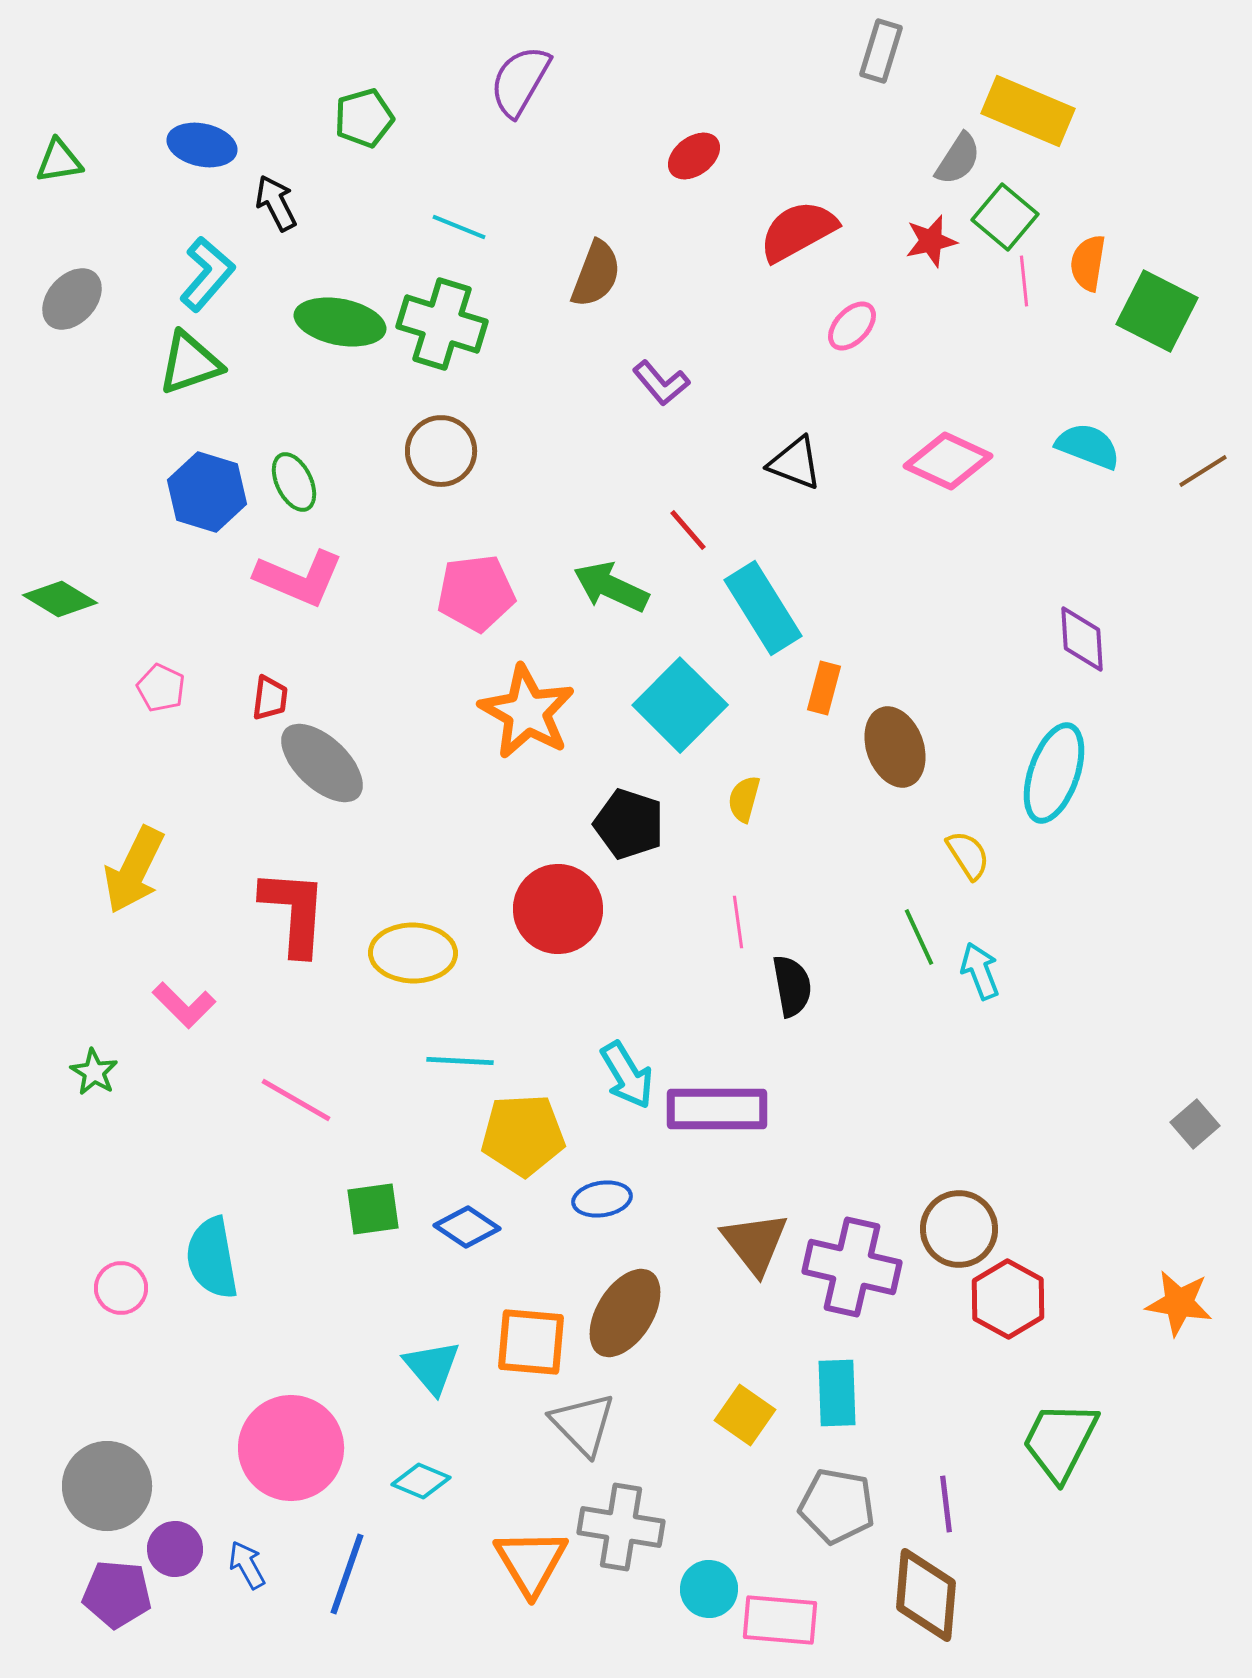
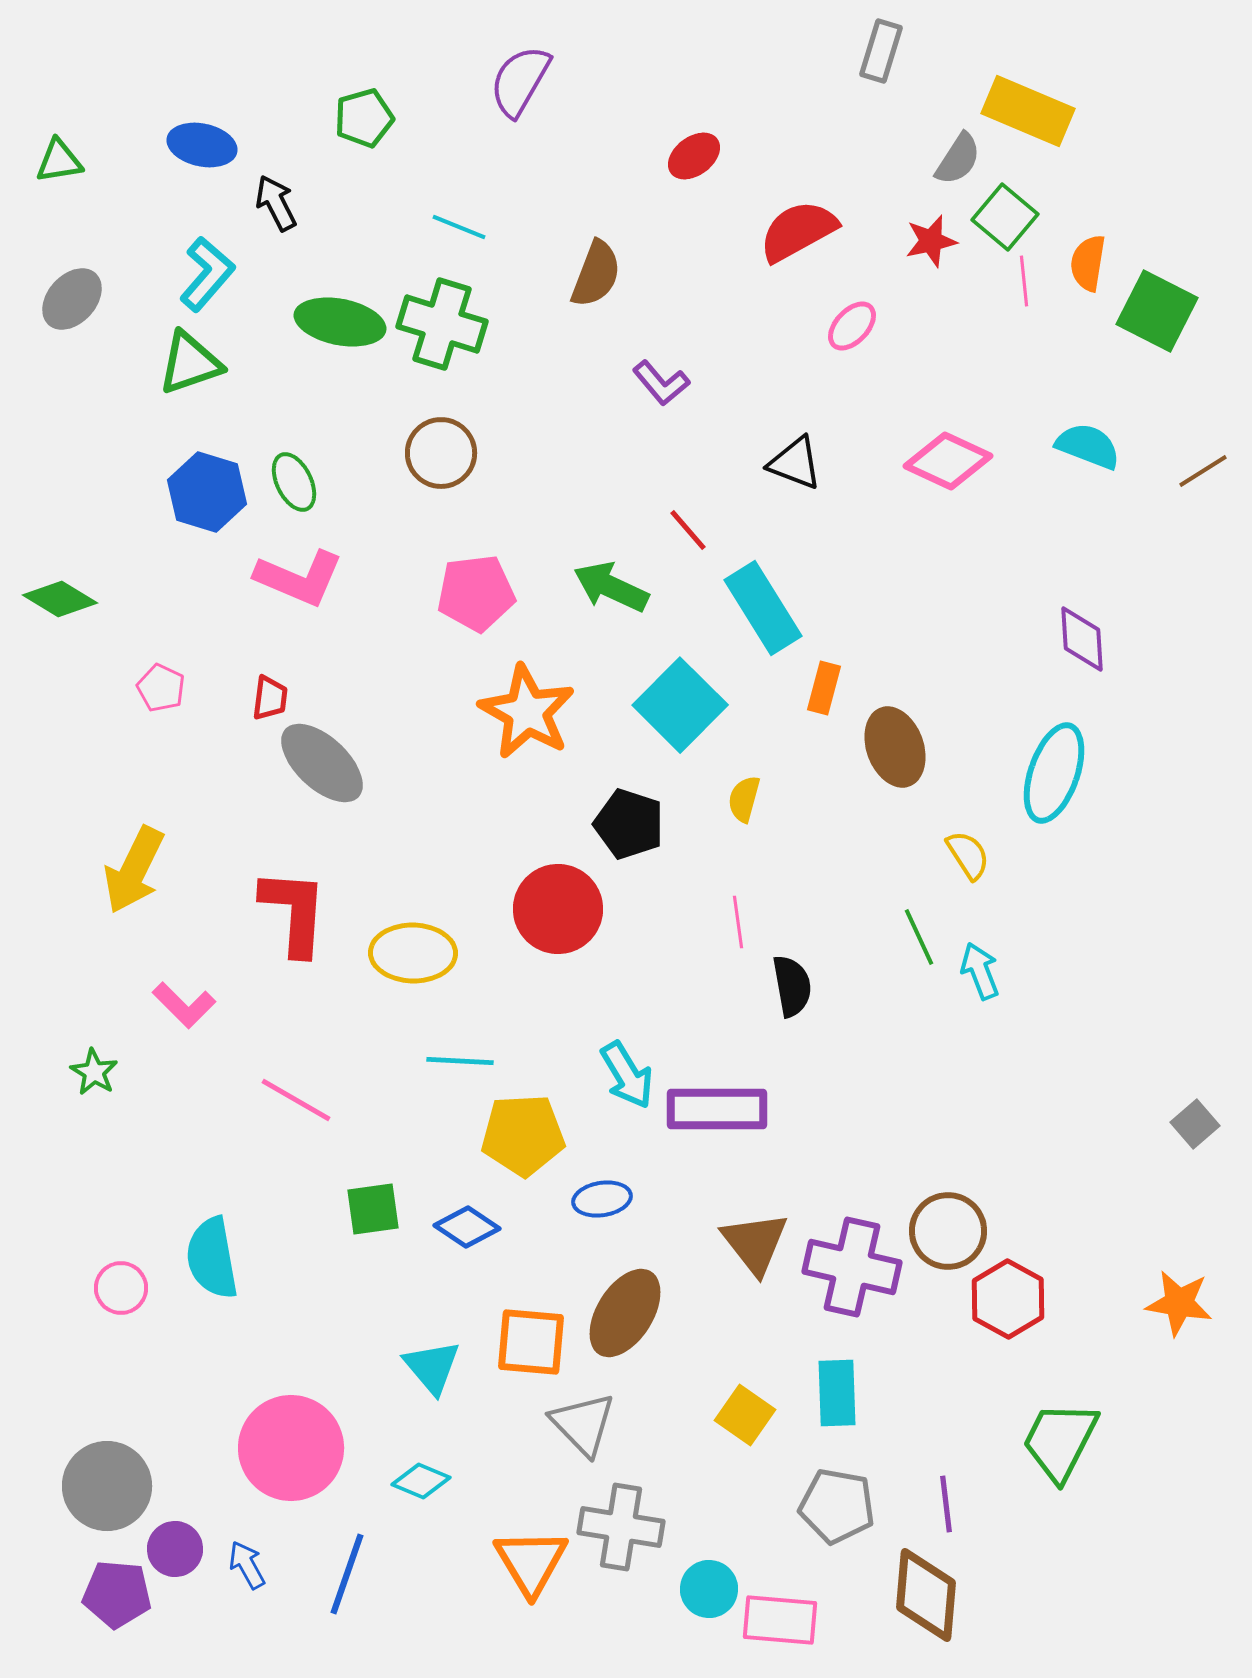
brown circle at (441, 451): moved 2 px down
brown circle at (959, 1229): moved 11 px left, 2 px down
